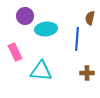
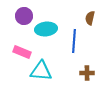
purple circle: moved 1 px left
blue line: moved 3 px left, 2 px down
pink rectangle: moved 7 px right; rotated 42 degrees counterclockwise
